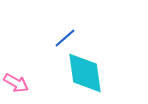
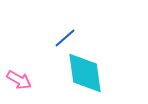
pink arrow: moved 3 px right, 3 px up
